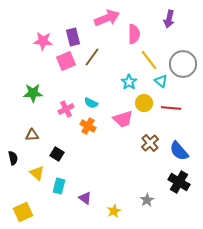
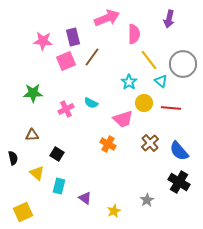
orange cross: moved 20 px right, 18 px down
